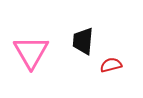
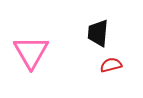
black trapezoid: moved 15 px right, 8 px up
